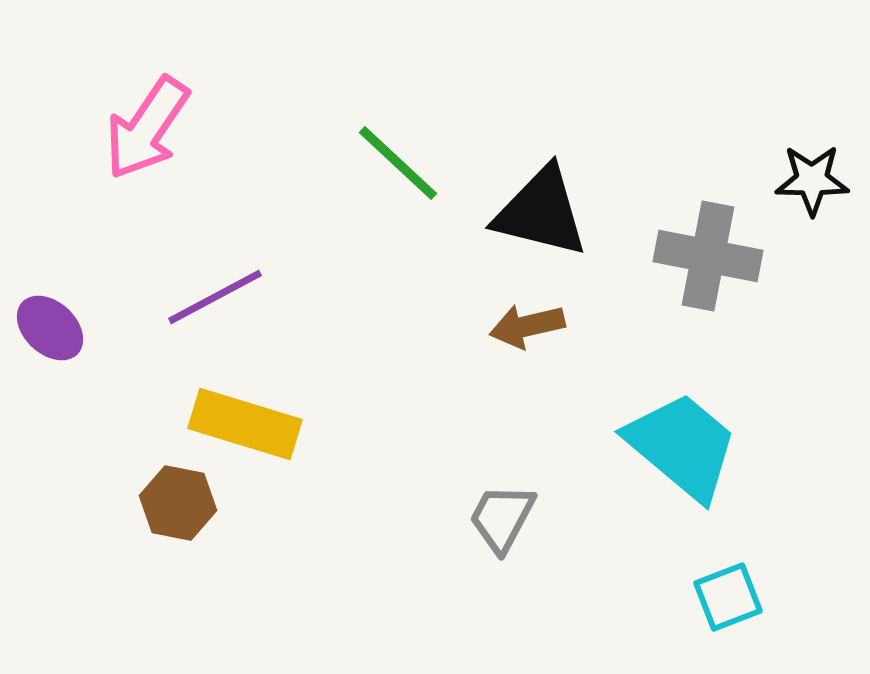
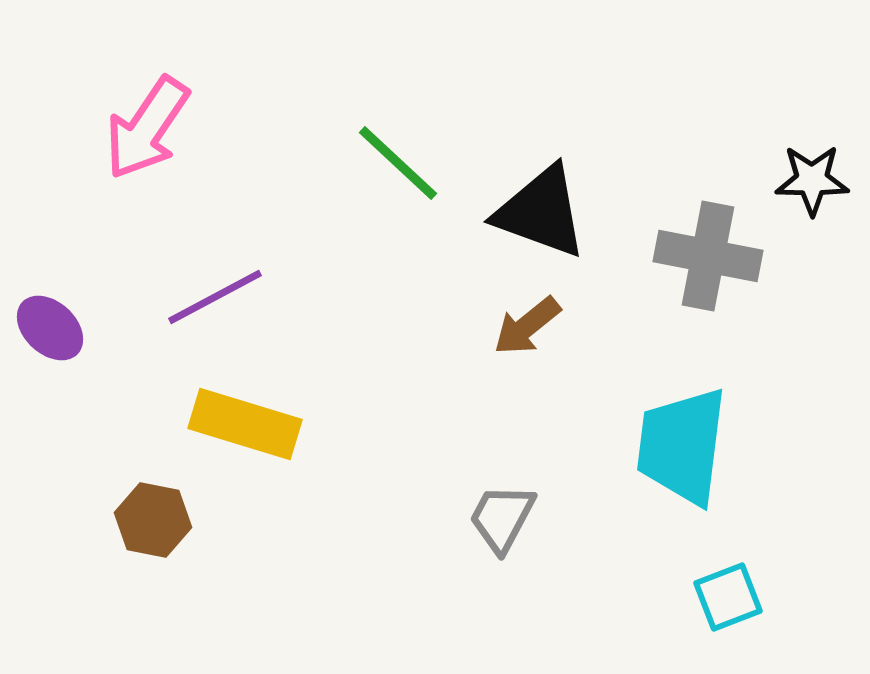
black triangle: rotated 6 degrees clockwise
brown arrow: rotated 26 degrees counterclockwise
cyan trapezoid: rotated 123 degrees counterclockwise
brown hexagon: moved 25 px left, 17 px down
